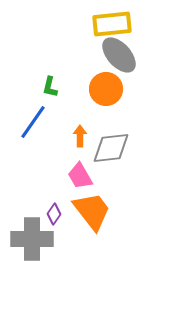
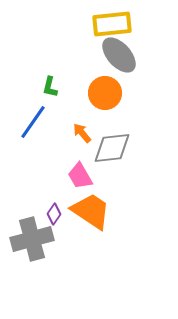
orange circle: moved 1 px left, 4 px down
orange arrow: moved 2 px right, 3 px up; rotated 40 degrees counterclockwise
gray diamond: moved 1 px right
orange trapezoid: moved 1 px left; rotated 18 degrees counterclockwise
gray cross: rotated 15 degrees counterclockwise
